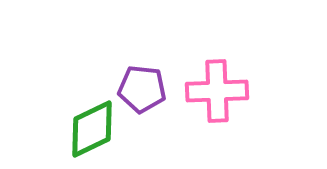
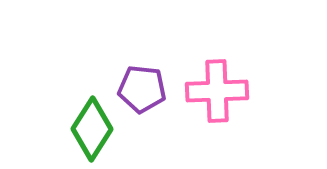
green diamond: rotated 32 degrees counterclockwise
